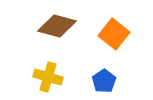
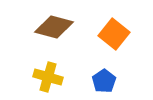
brown diamond: moved 3 px left, 1 px down
